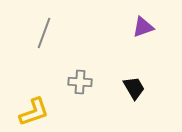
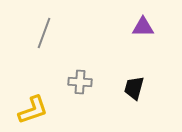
purple triangle: rotated 20 degrees clockwise
black trapezoid: rotated 135 degrees counterclockwise
yellow L-shape: moved 1 px left, 2 px up
